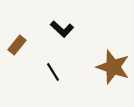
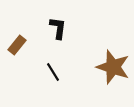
black L-shape: moved 4 px left, 1 px up; rotated 125 degrees counterclockwise
